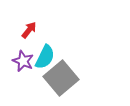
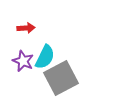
red arrow: moved 3 px left, 2 px up; rotated 48 degrees clockwise
gray square: rotated 12 degrees clockwise
